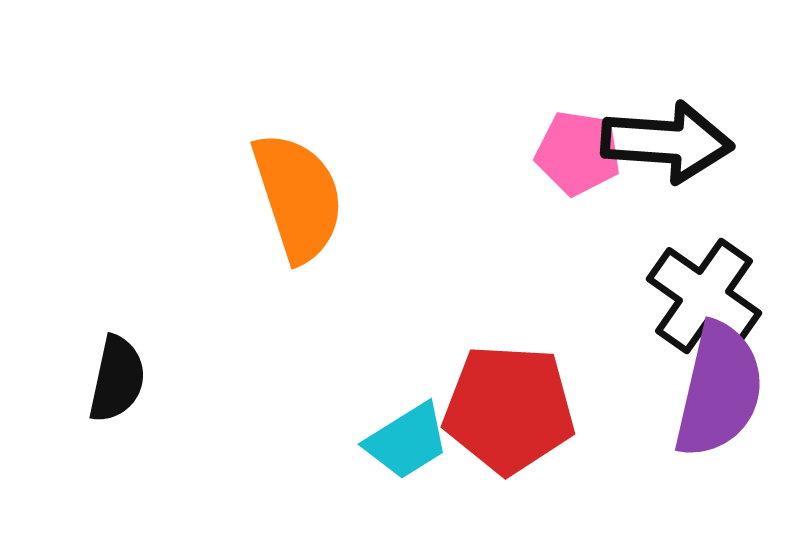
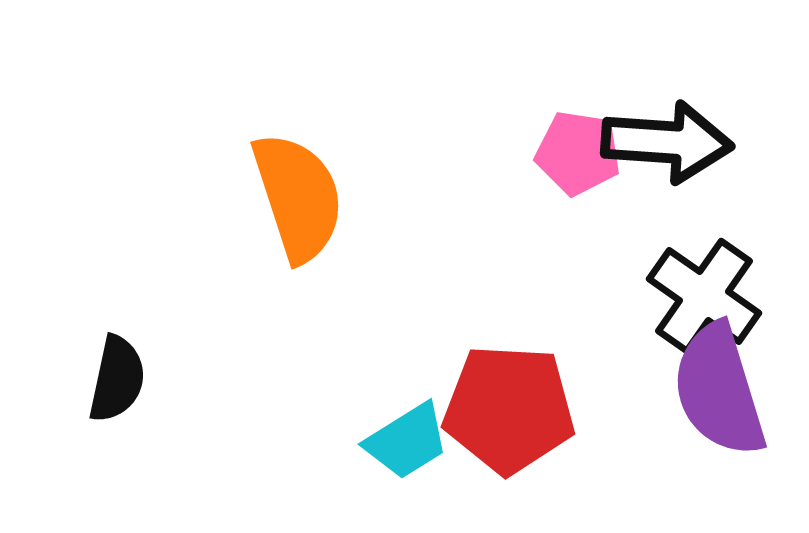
purple semicircle: rotated 150 degrees clockwise
